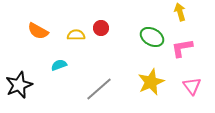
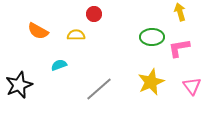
red circle: moved 7 px left, 14 px up
green ellipse: rotated 30 degrees counterclockwise
pink L-shape: moved 3 px left
